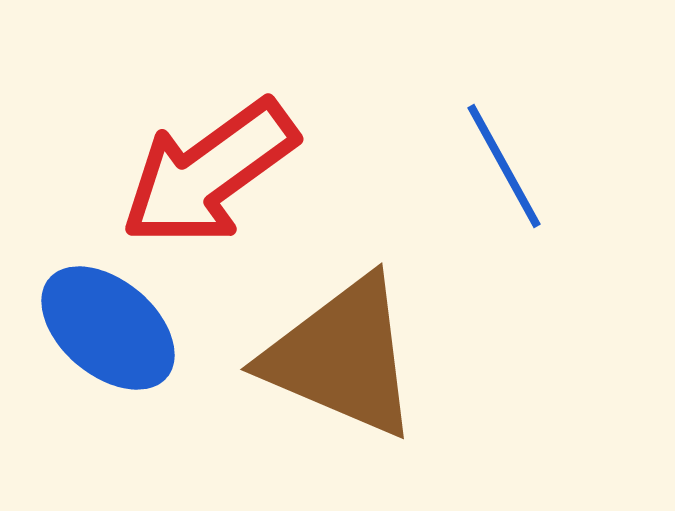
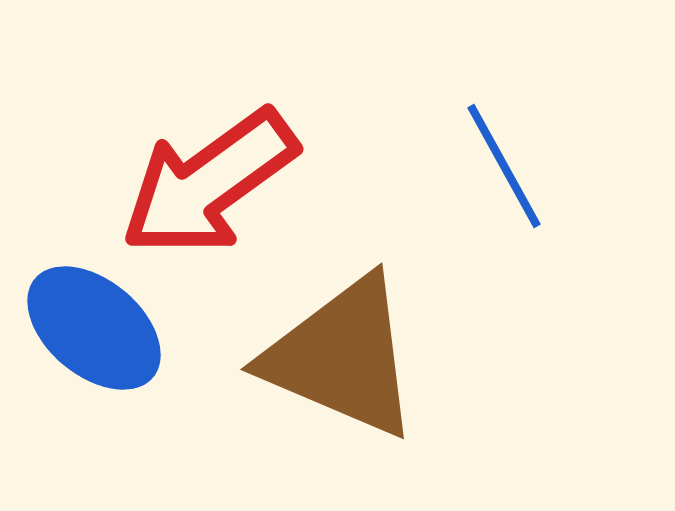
red arrow: moved 10 px down
blue ellipse: moved 14 px left
